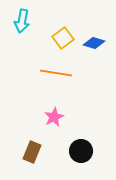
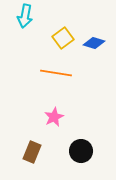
cyan arrow: moved 3 px right, 5 px up
